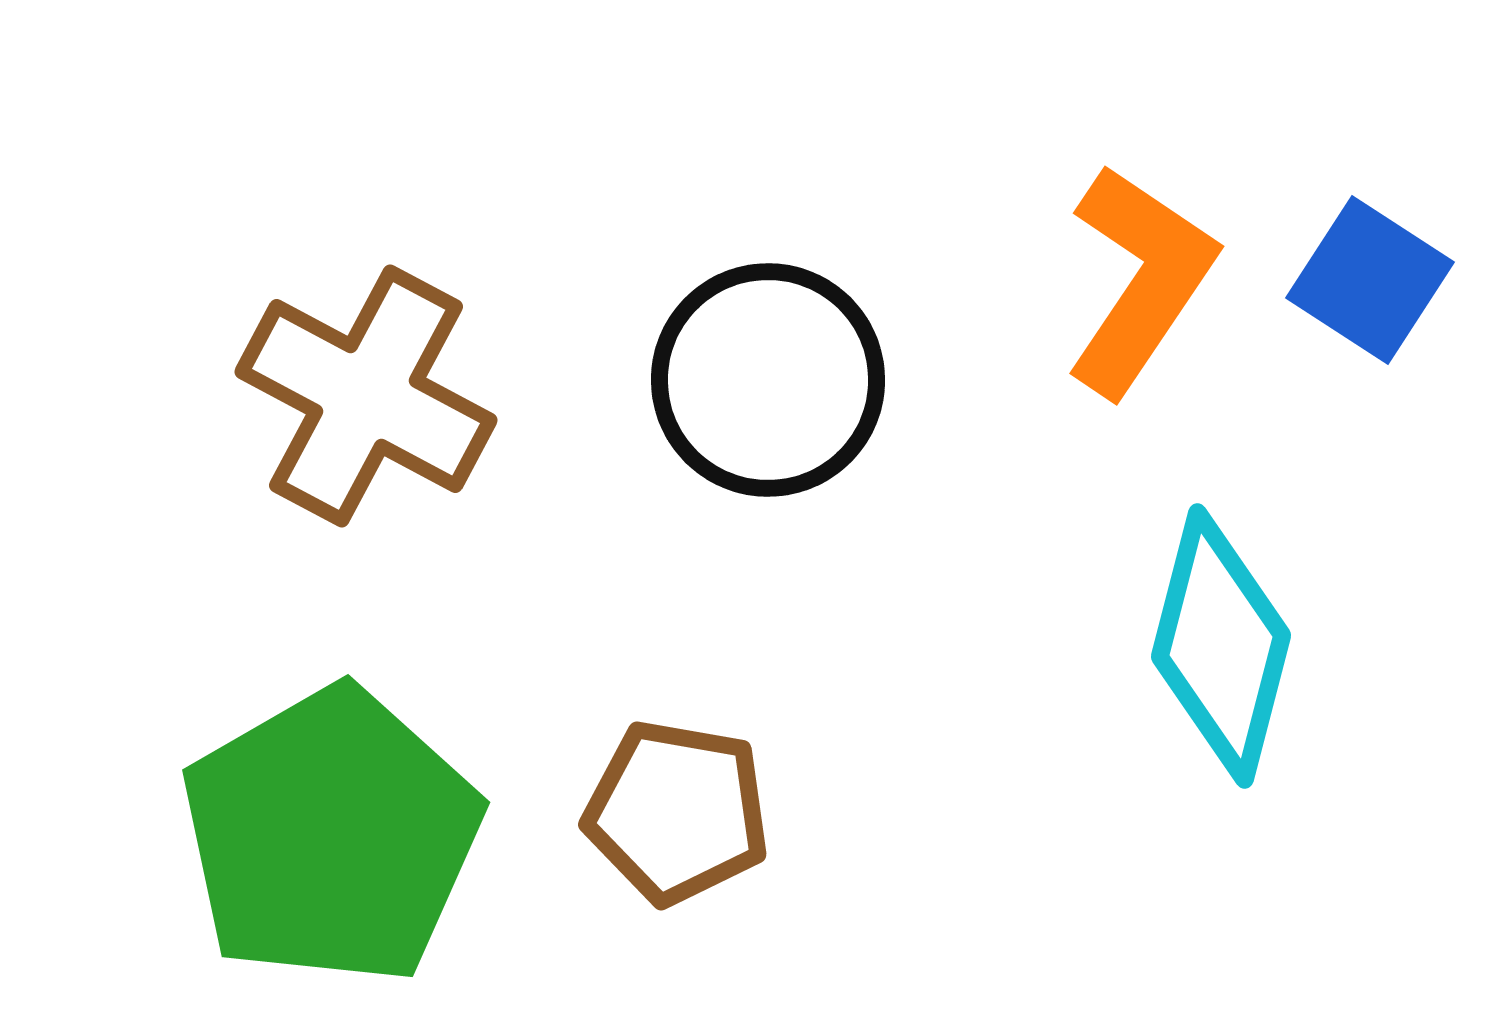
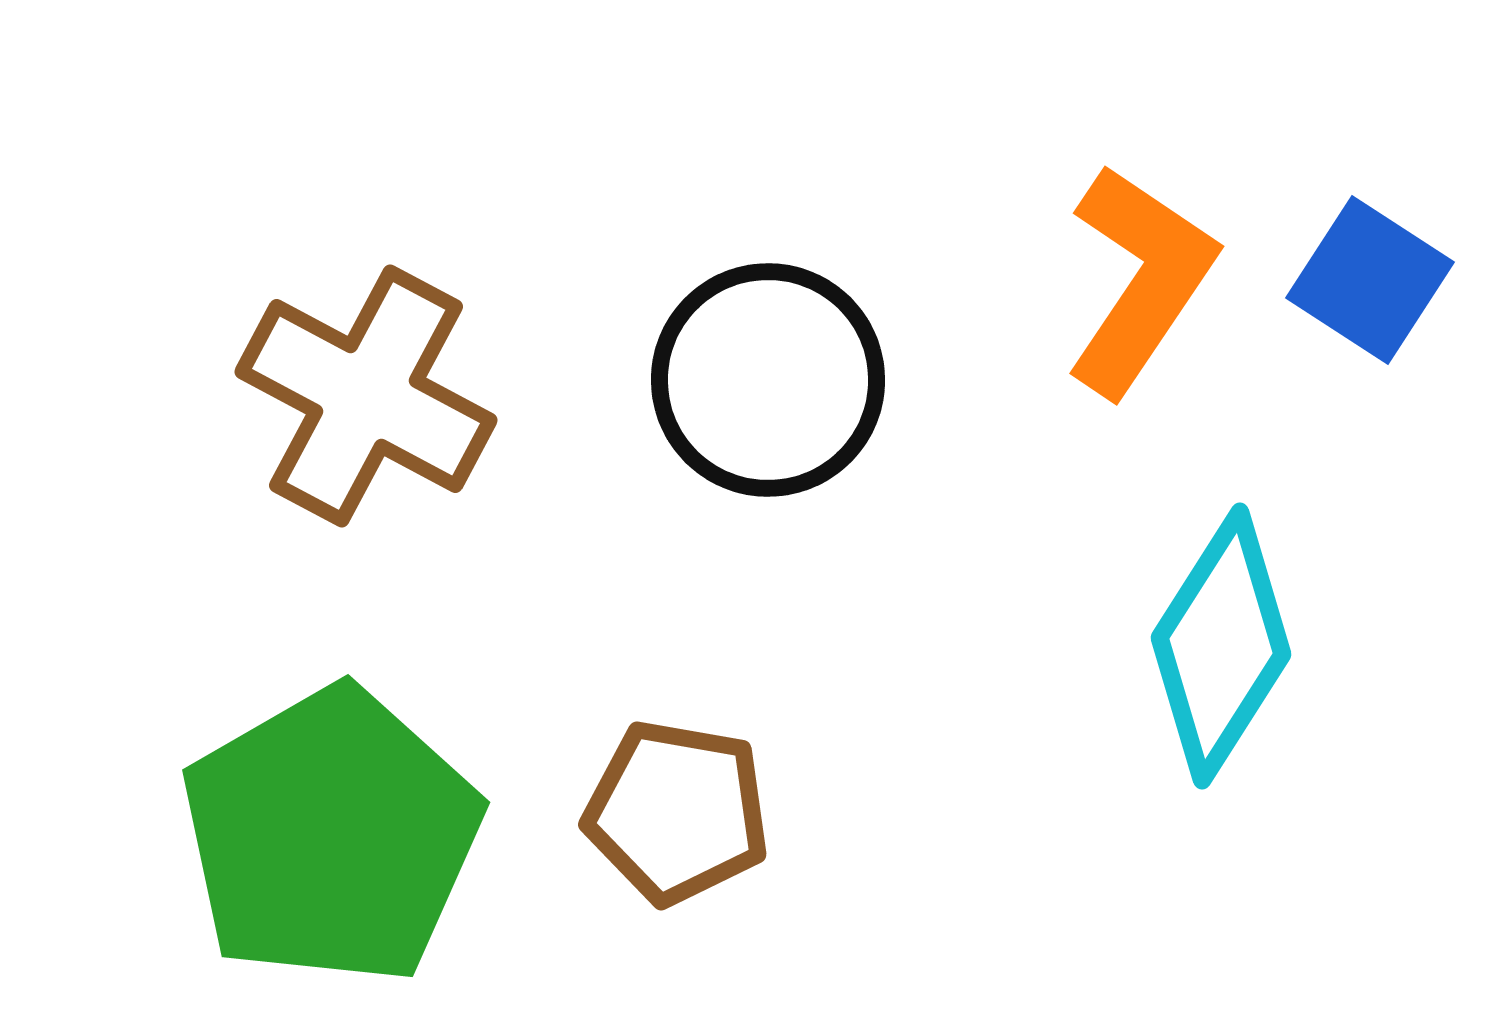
cyan diamond: rotated 18 degrees clockwise
